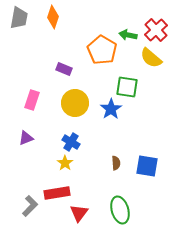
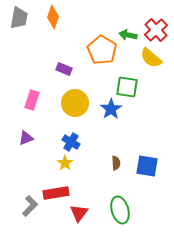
red rectangle: moved 1 px left
